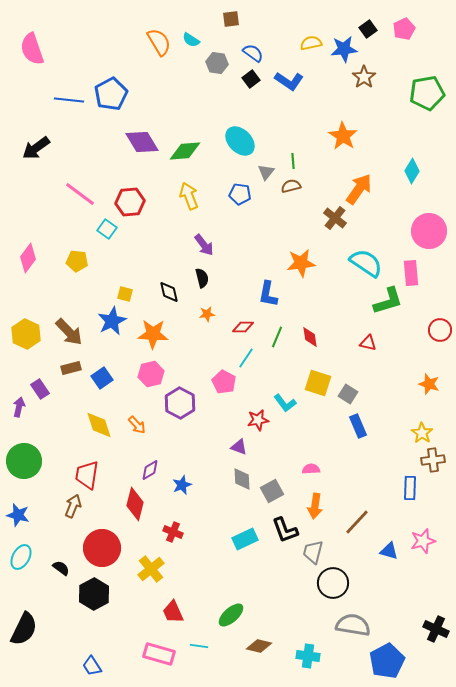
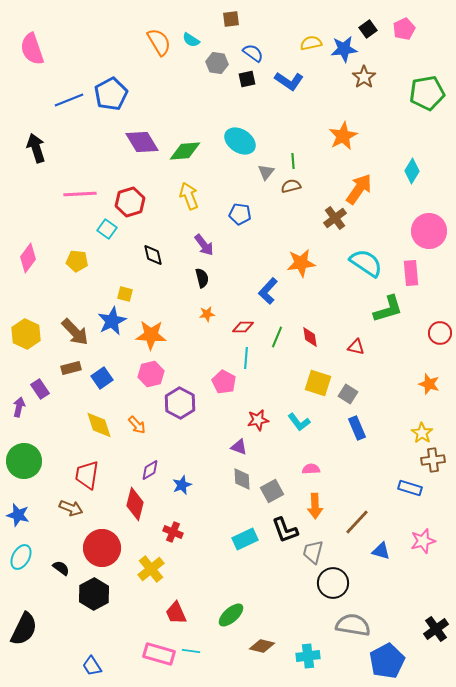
black square at (251, 79): moved 4 px left; rotated 24 degrees clockwise
blue line at (69, 100): rotated 28 degrees counterclockwise
orange star at (343, 136): rotated 12 degrees clockwise
cyan ellipse at (240, 141): rotated 12 degrees counterclockwise
black arrow at (36, 148): rotated 108 degrees clockwise
pink line at (80, 194): rotated 40 degrees counterclockwise
blue pentagon at (240, 194): moved 20 px down
red hexagon at (130, 202): rotated 12 degrees counterclockwise
brown cross at (335, 218): rotated 15 degrees clockwise
black diamond at (169, 292): moved 16 px left, 37 px up
blue L-shape at (268, 294): moved 3 px up; rotated 32 degrees clockwise
green L-shape at (388, 301): moved 8 px down
red circle at (440, 330): moved 3 px down
brown arrow at (69, 332): moved 6 px right
orange star at (153, 334): moved 2 px left, 1 px down
red triangle at (368, 343): moved 12 px left, 4 px down
cyan line at (246, 358): rotated 30 degrees counterclockwise
cyan L-shape at (285, 403): moved 14 px right, 19 px down
blue rectangle at (358, 426): moved 1 px left, 2 px down
blue rectangle at (410, 488): rotated 75 degrees counterclockwise
brown arrow at (73, 506): moved 2 px left, 2 px down; rotated 90 degrees clockwise
orange arrow at (315, 506): rotated 10 degrees counterclockwise
blue triangle at (389, 551): moved 8 px left
red trapezoid at (173, 612): moved 3 px right, 1 px down
black cross at (436, 629): rotated 30 degrees clockwise
cyan line at (199, 646): moved 8 px left, 5 px down
brown diamond at (259, 646): moved 3 px right
cyan cross at (308, 656): rotated 15 degrees counterclockwise
